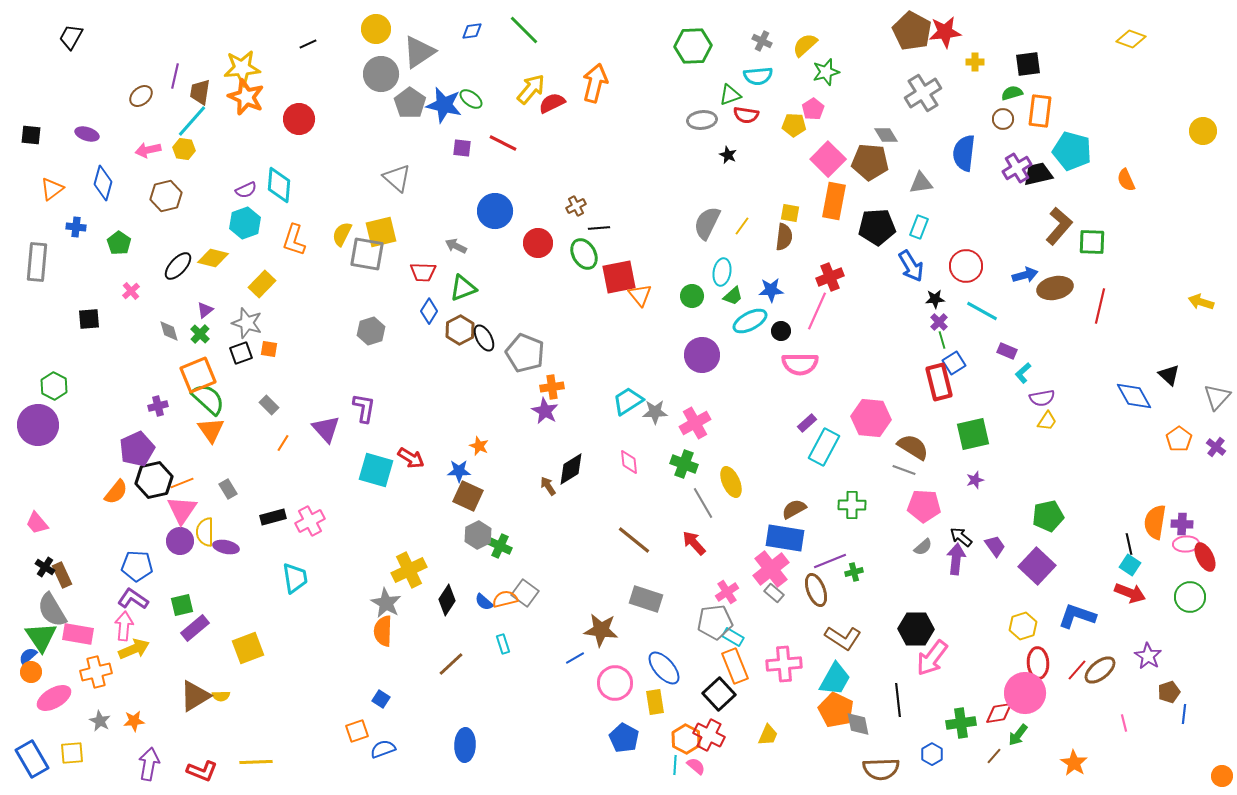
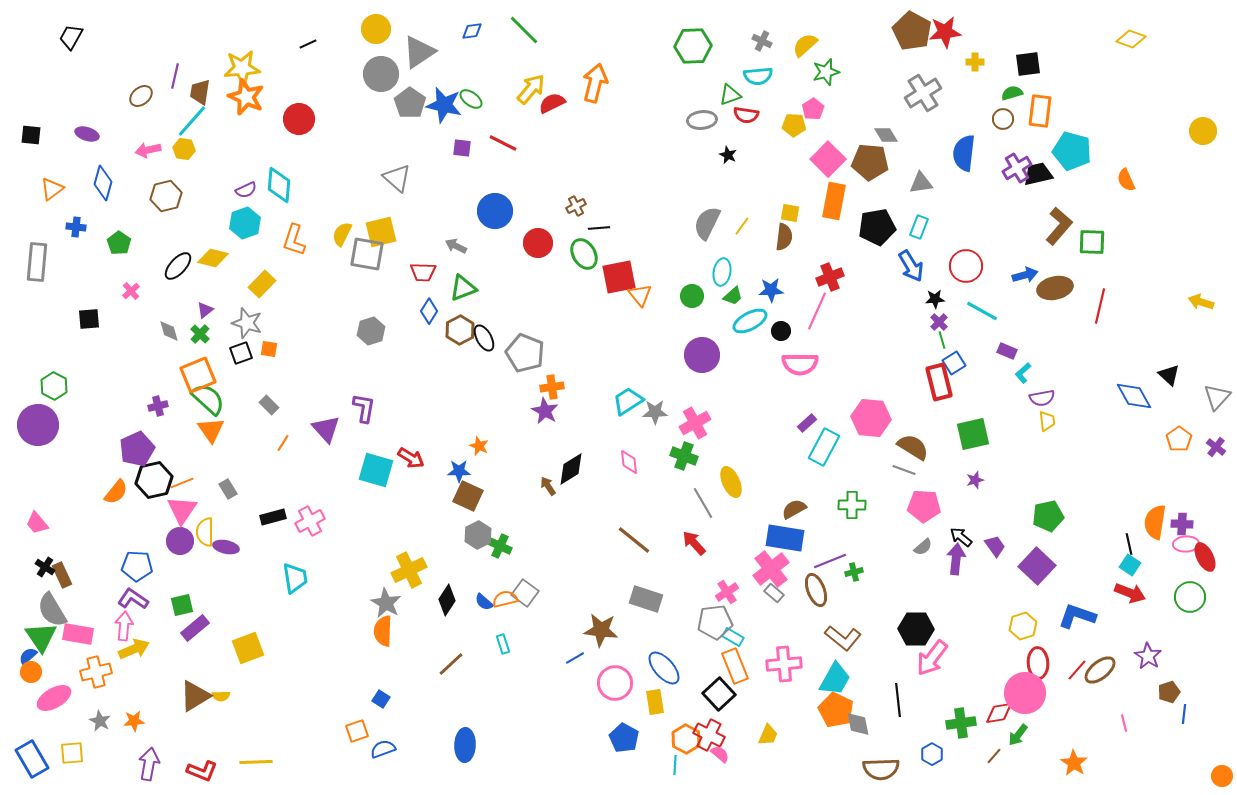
black pentagon at (877, 227): rotated 6 degrees counterclockwise
yellow trapezoid at (1047, 421): rotated 40 degrees counterclockwise
green cross at (684, 464): moved 8 px up
brown L-shape at (843, 638): rotated 6 degrees clockwise
pink semicircle at (696, 766): moved 24 px right, 12 px up
